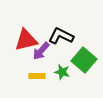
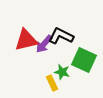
purple arrow: moved 3 px right, 7 px up
green square: rotated 15 degrees counterclockwise
yellow rectangle: moved 15 px right, 7 px down; rotated 63 degrees clockwise
